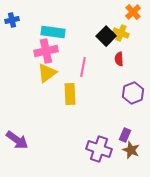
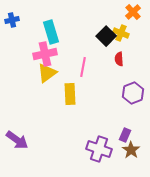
cyan rectangle: moved 2 px left; rotated 65 degrees clockwise
pink cross: moved 1 px left, 3 px down
brown star: rotated 12 degrees clockwise
